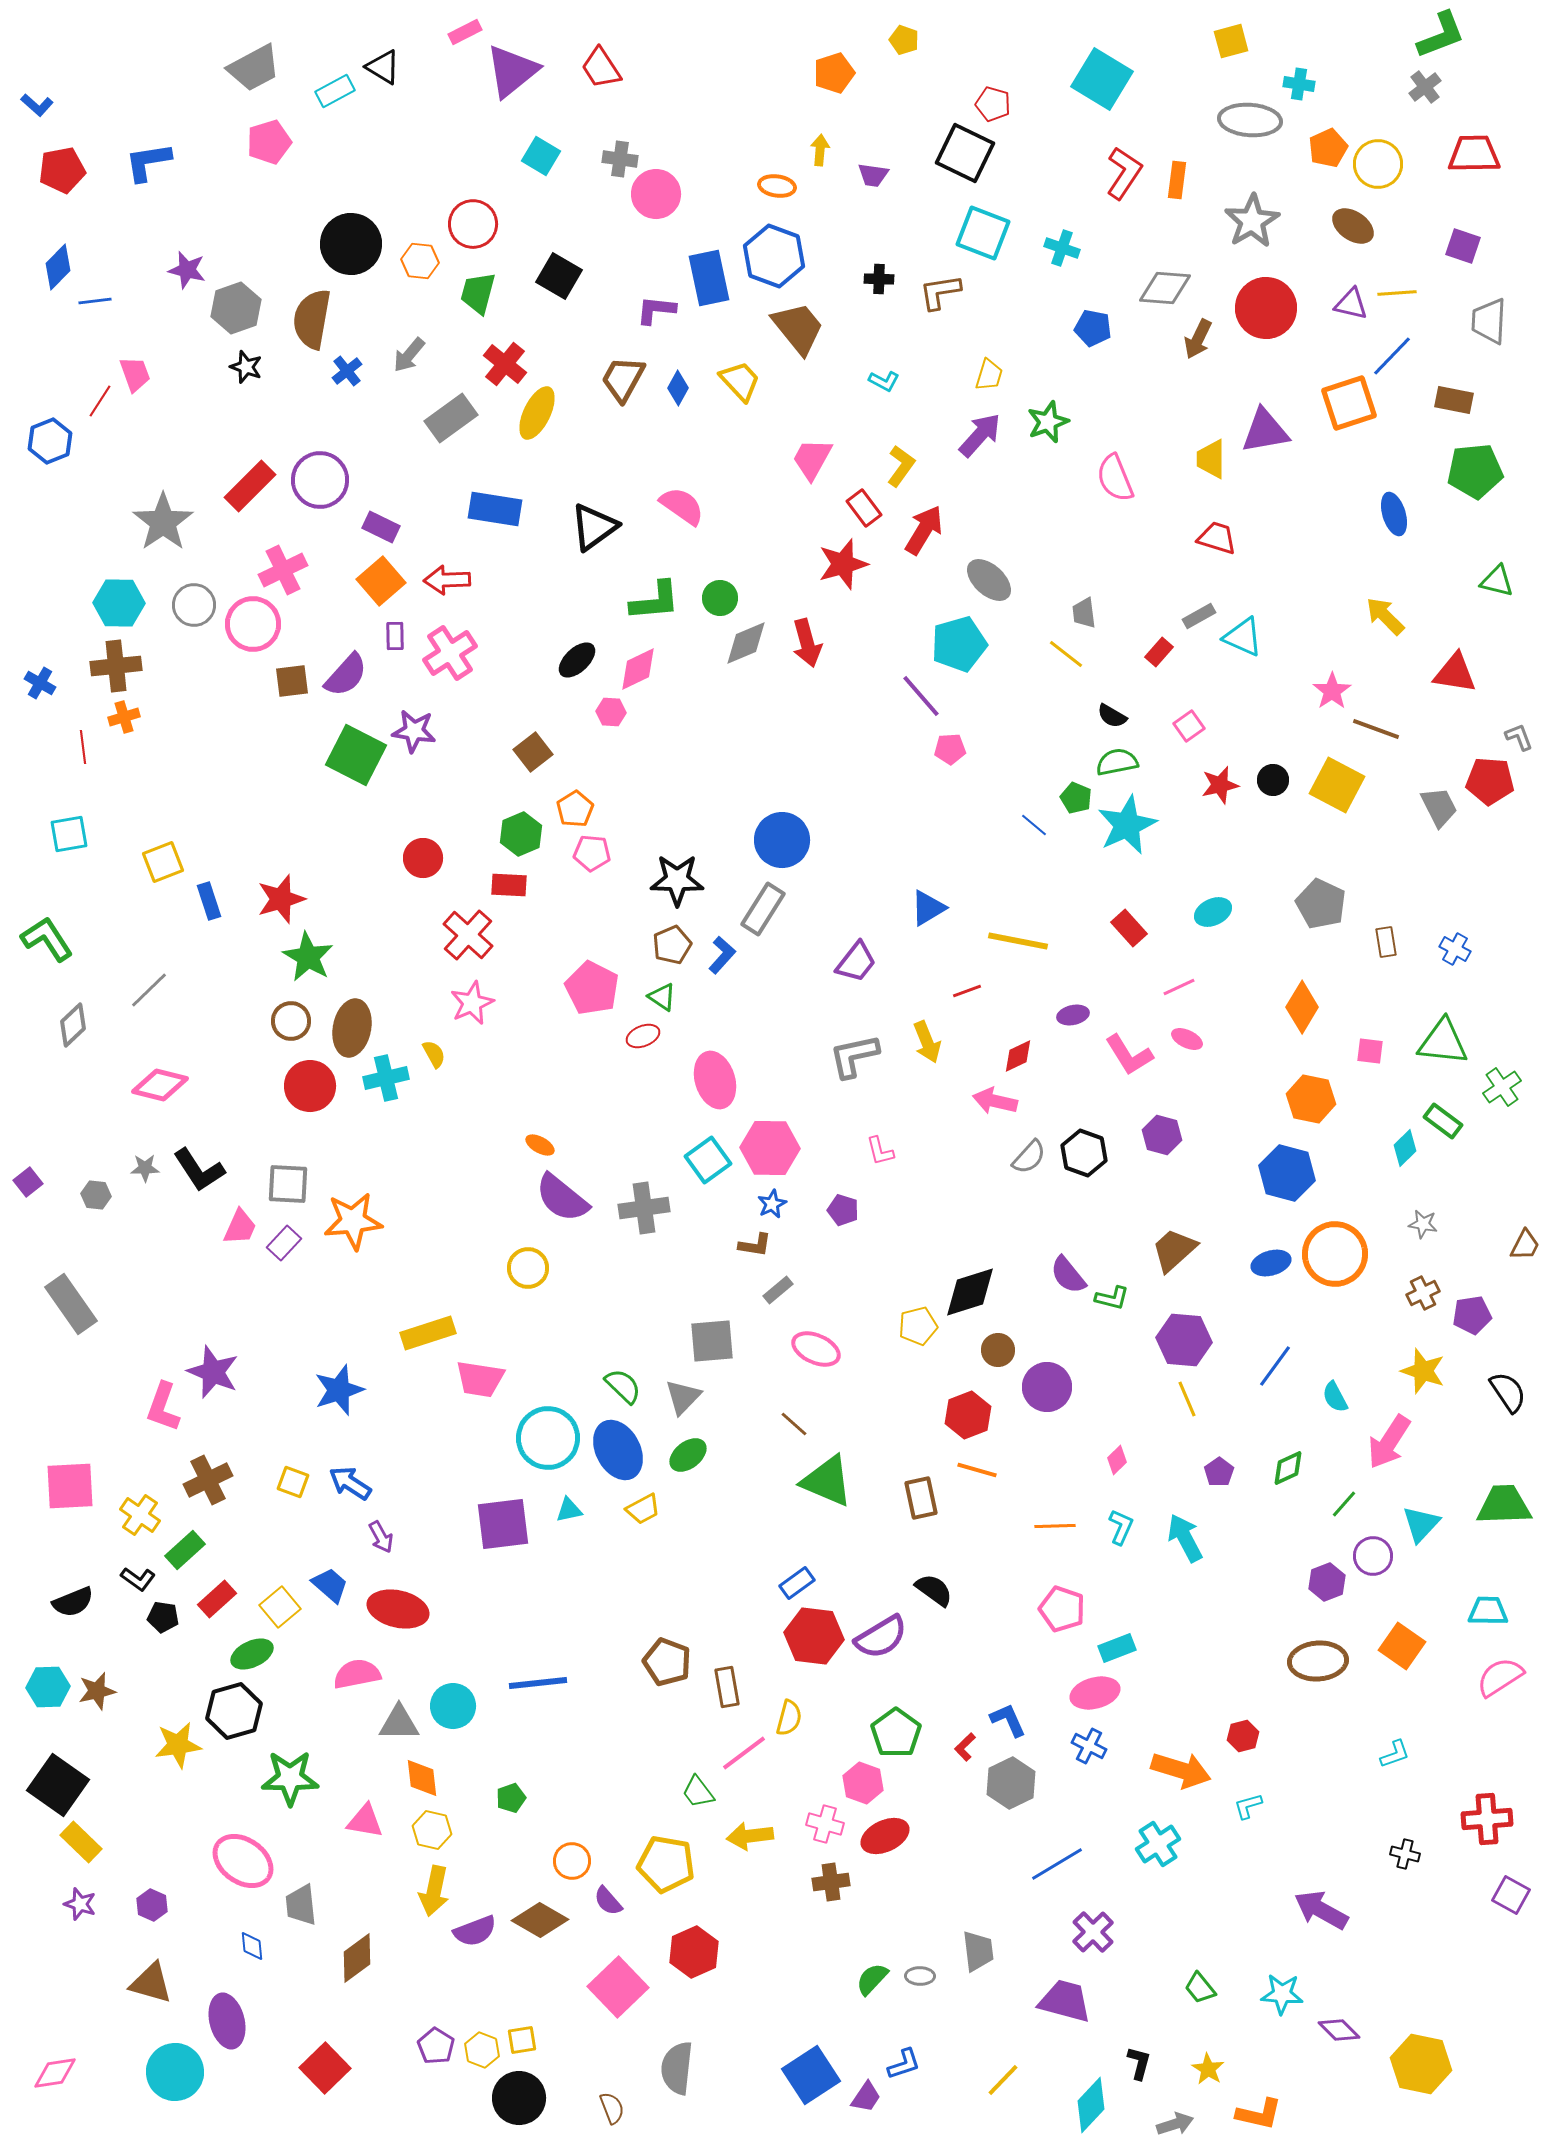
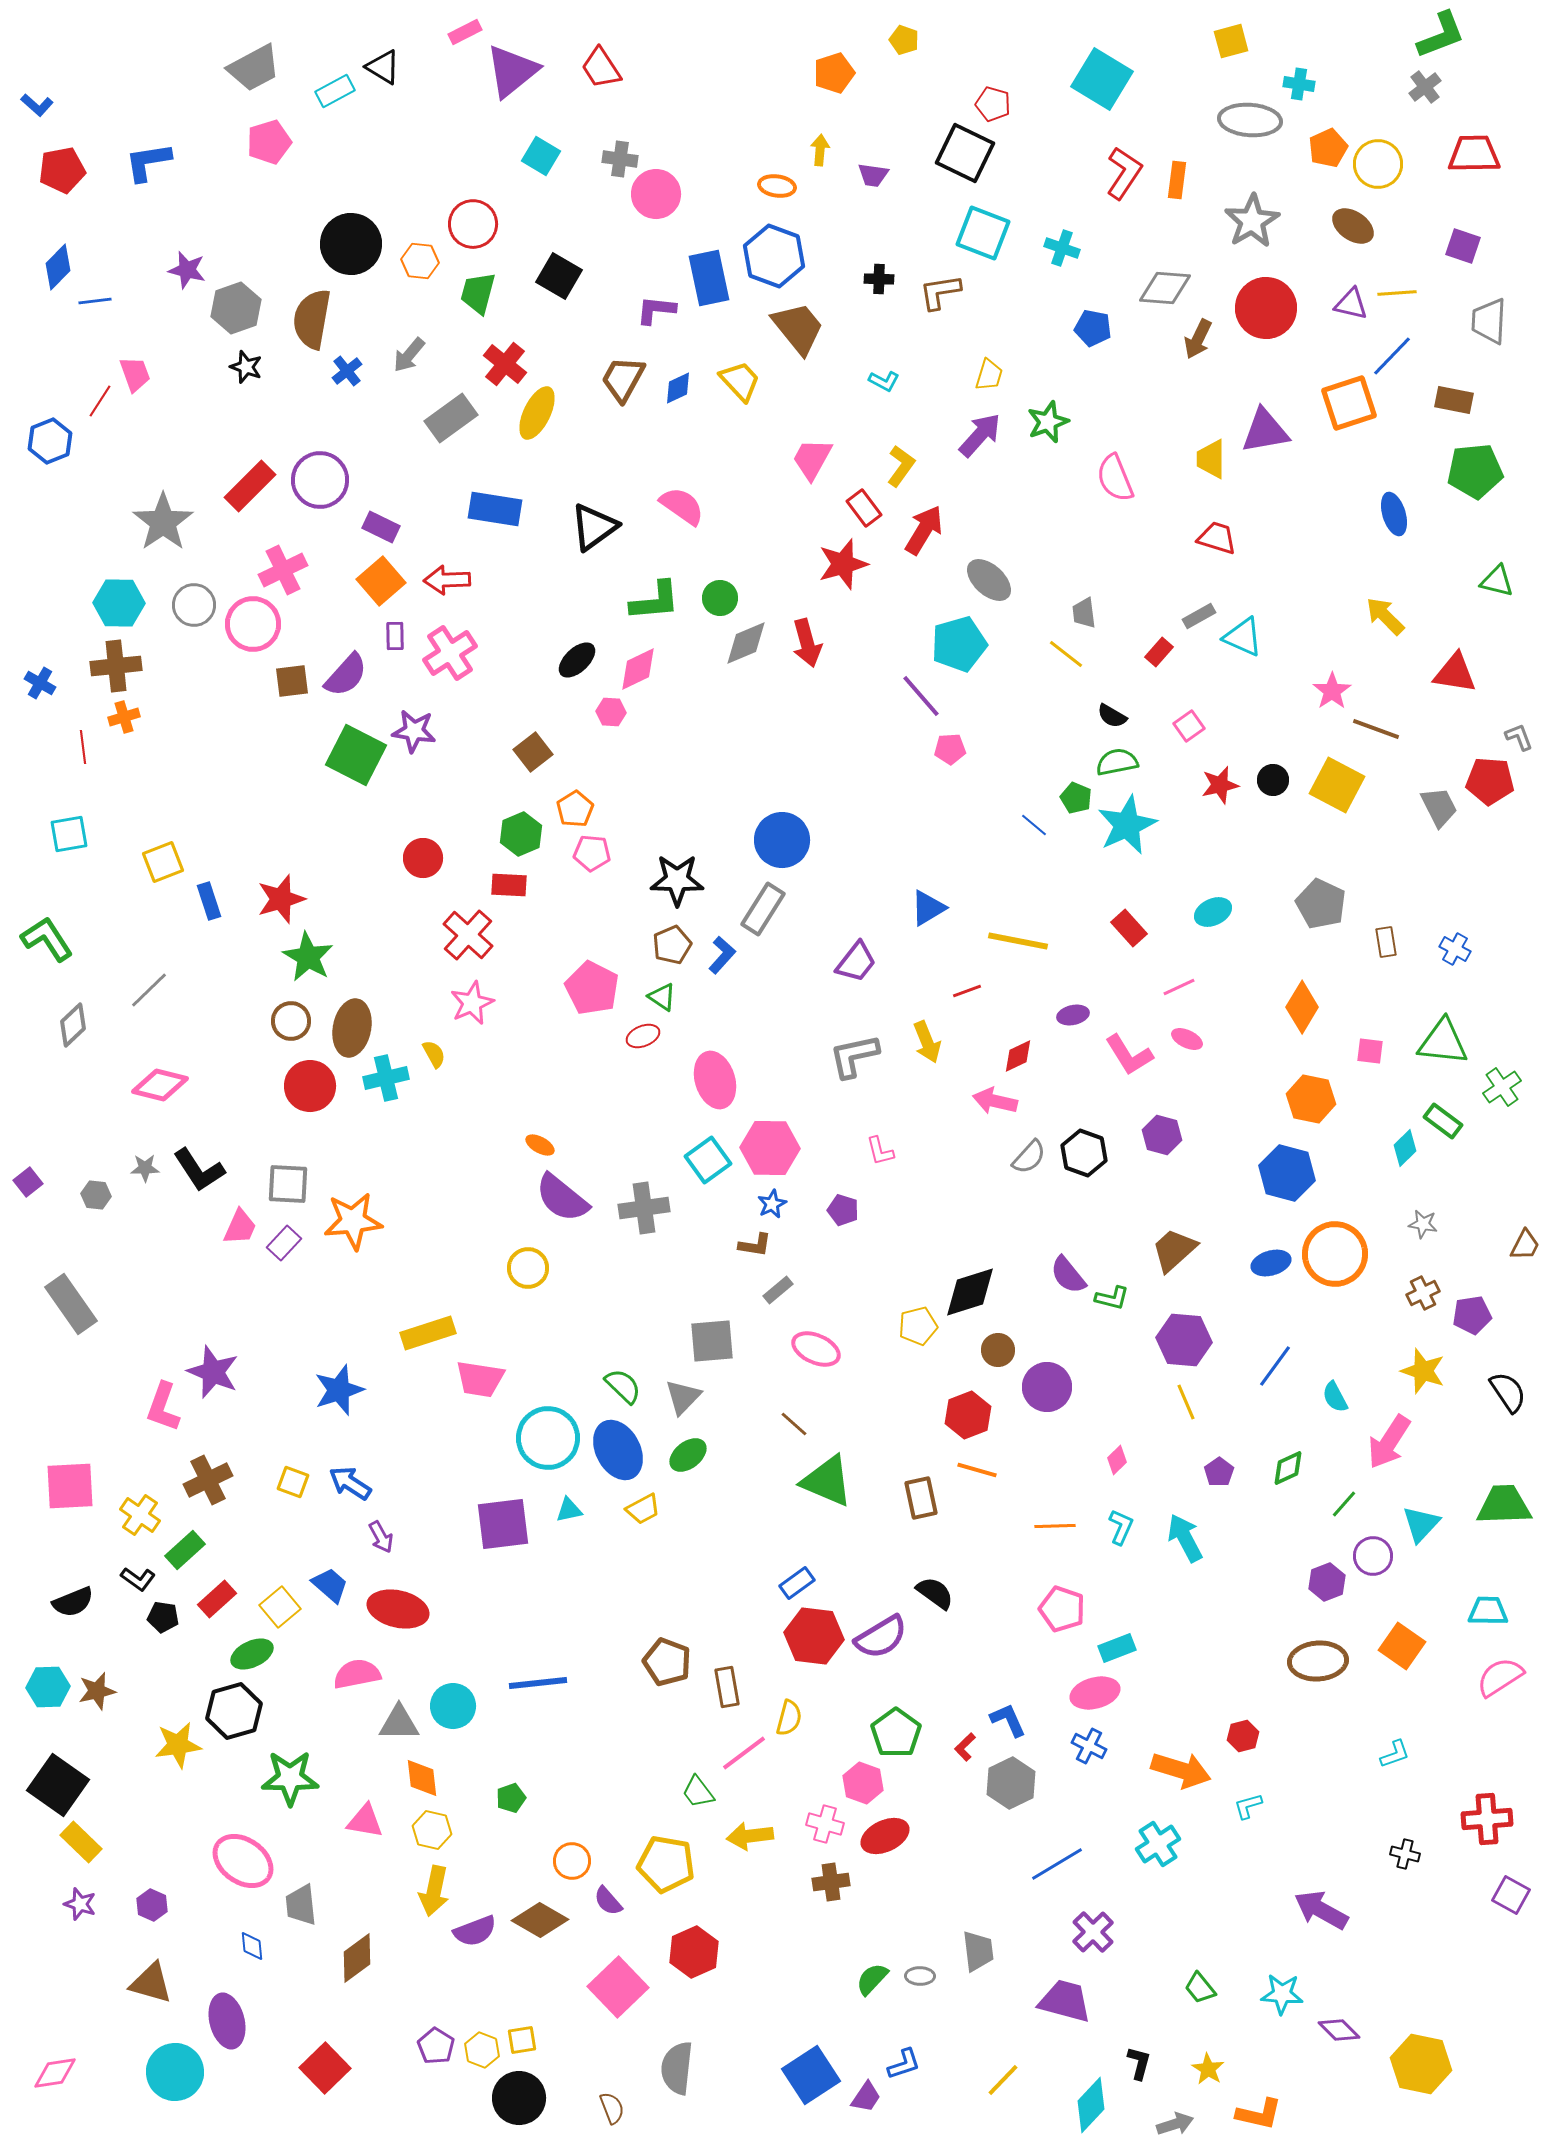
blue diamond at (678, 388): rotated 36 degrees clockwise
yellow line at (1187, 1399): moved 1 px left, 3 px down
black semicircle at (934, 1590): moved 1 px right, 3 px down
